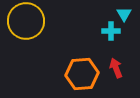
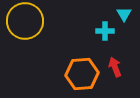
yellow circle: moved 1 px left
cyan cross: moved 6 px left
red arrow: moved 1 px left, 1 px up
